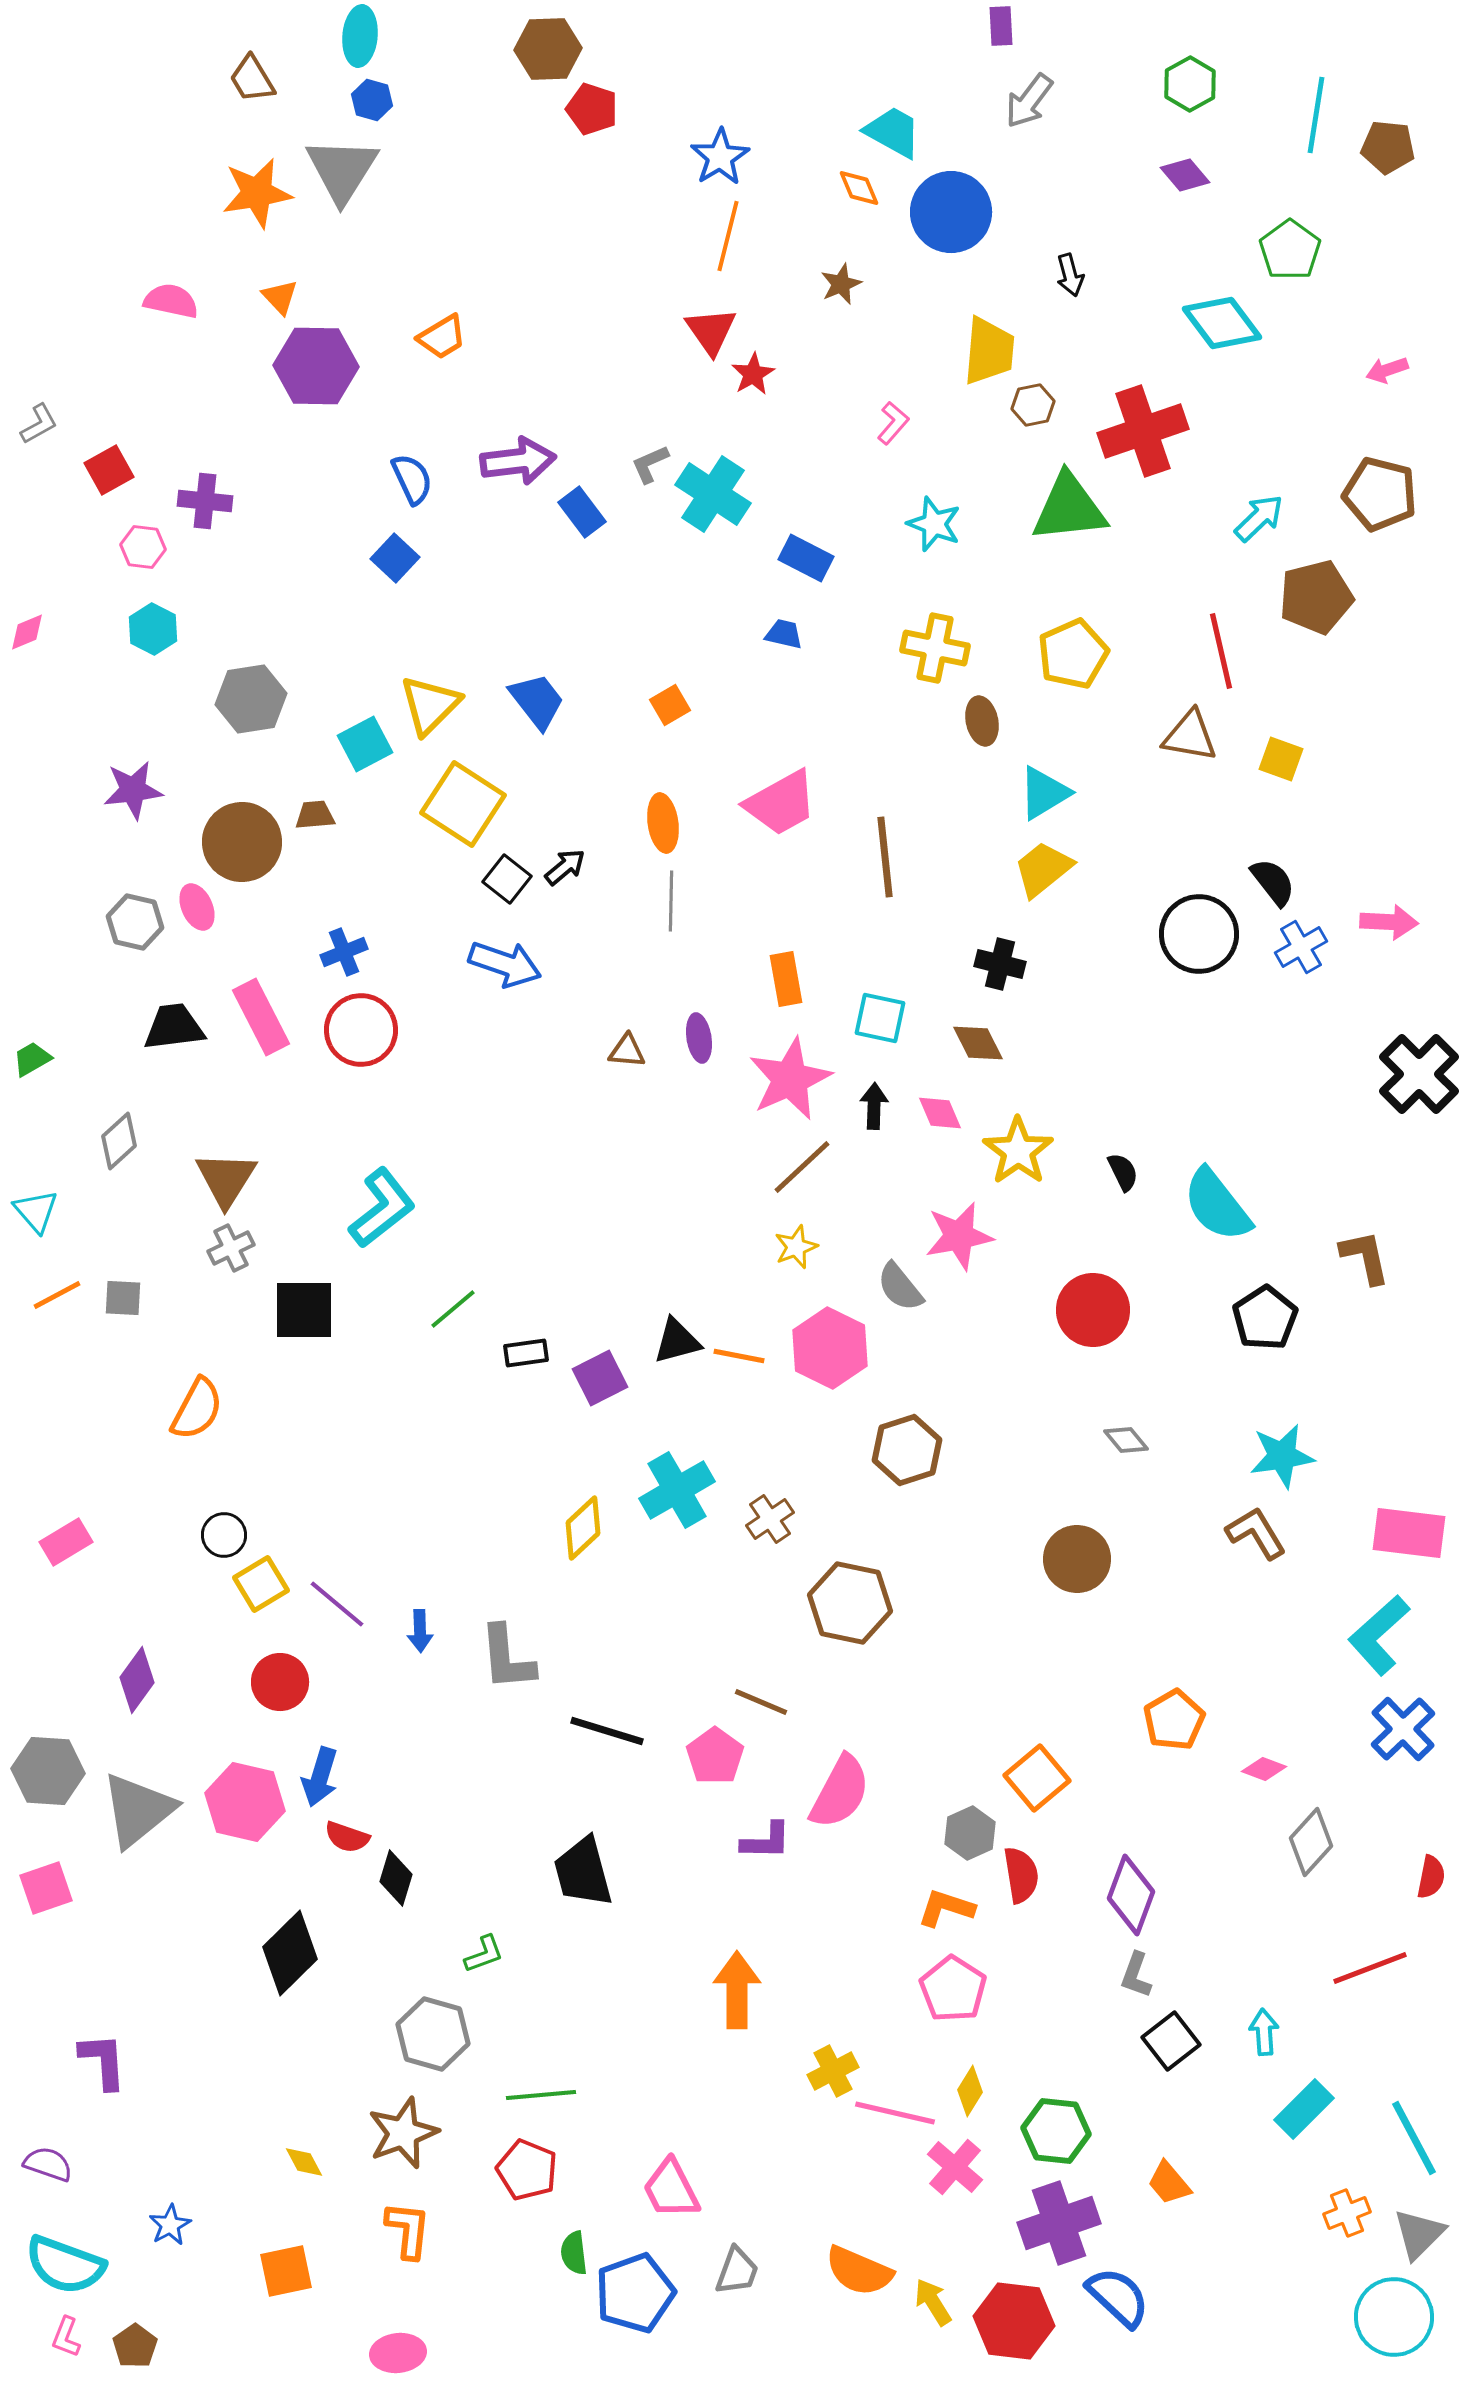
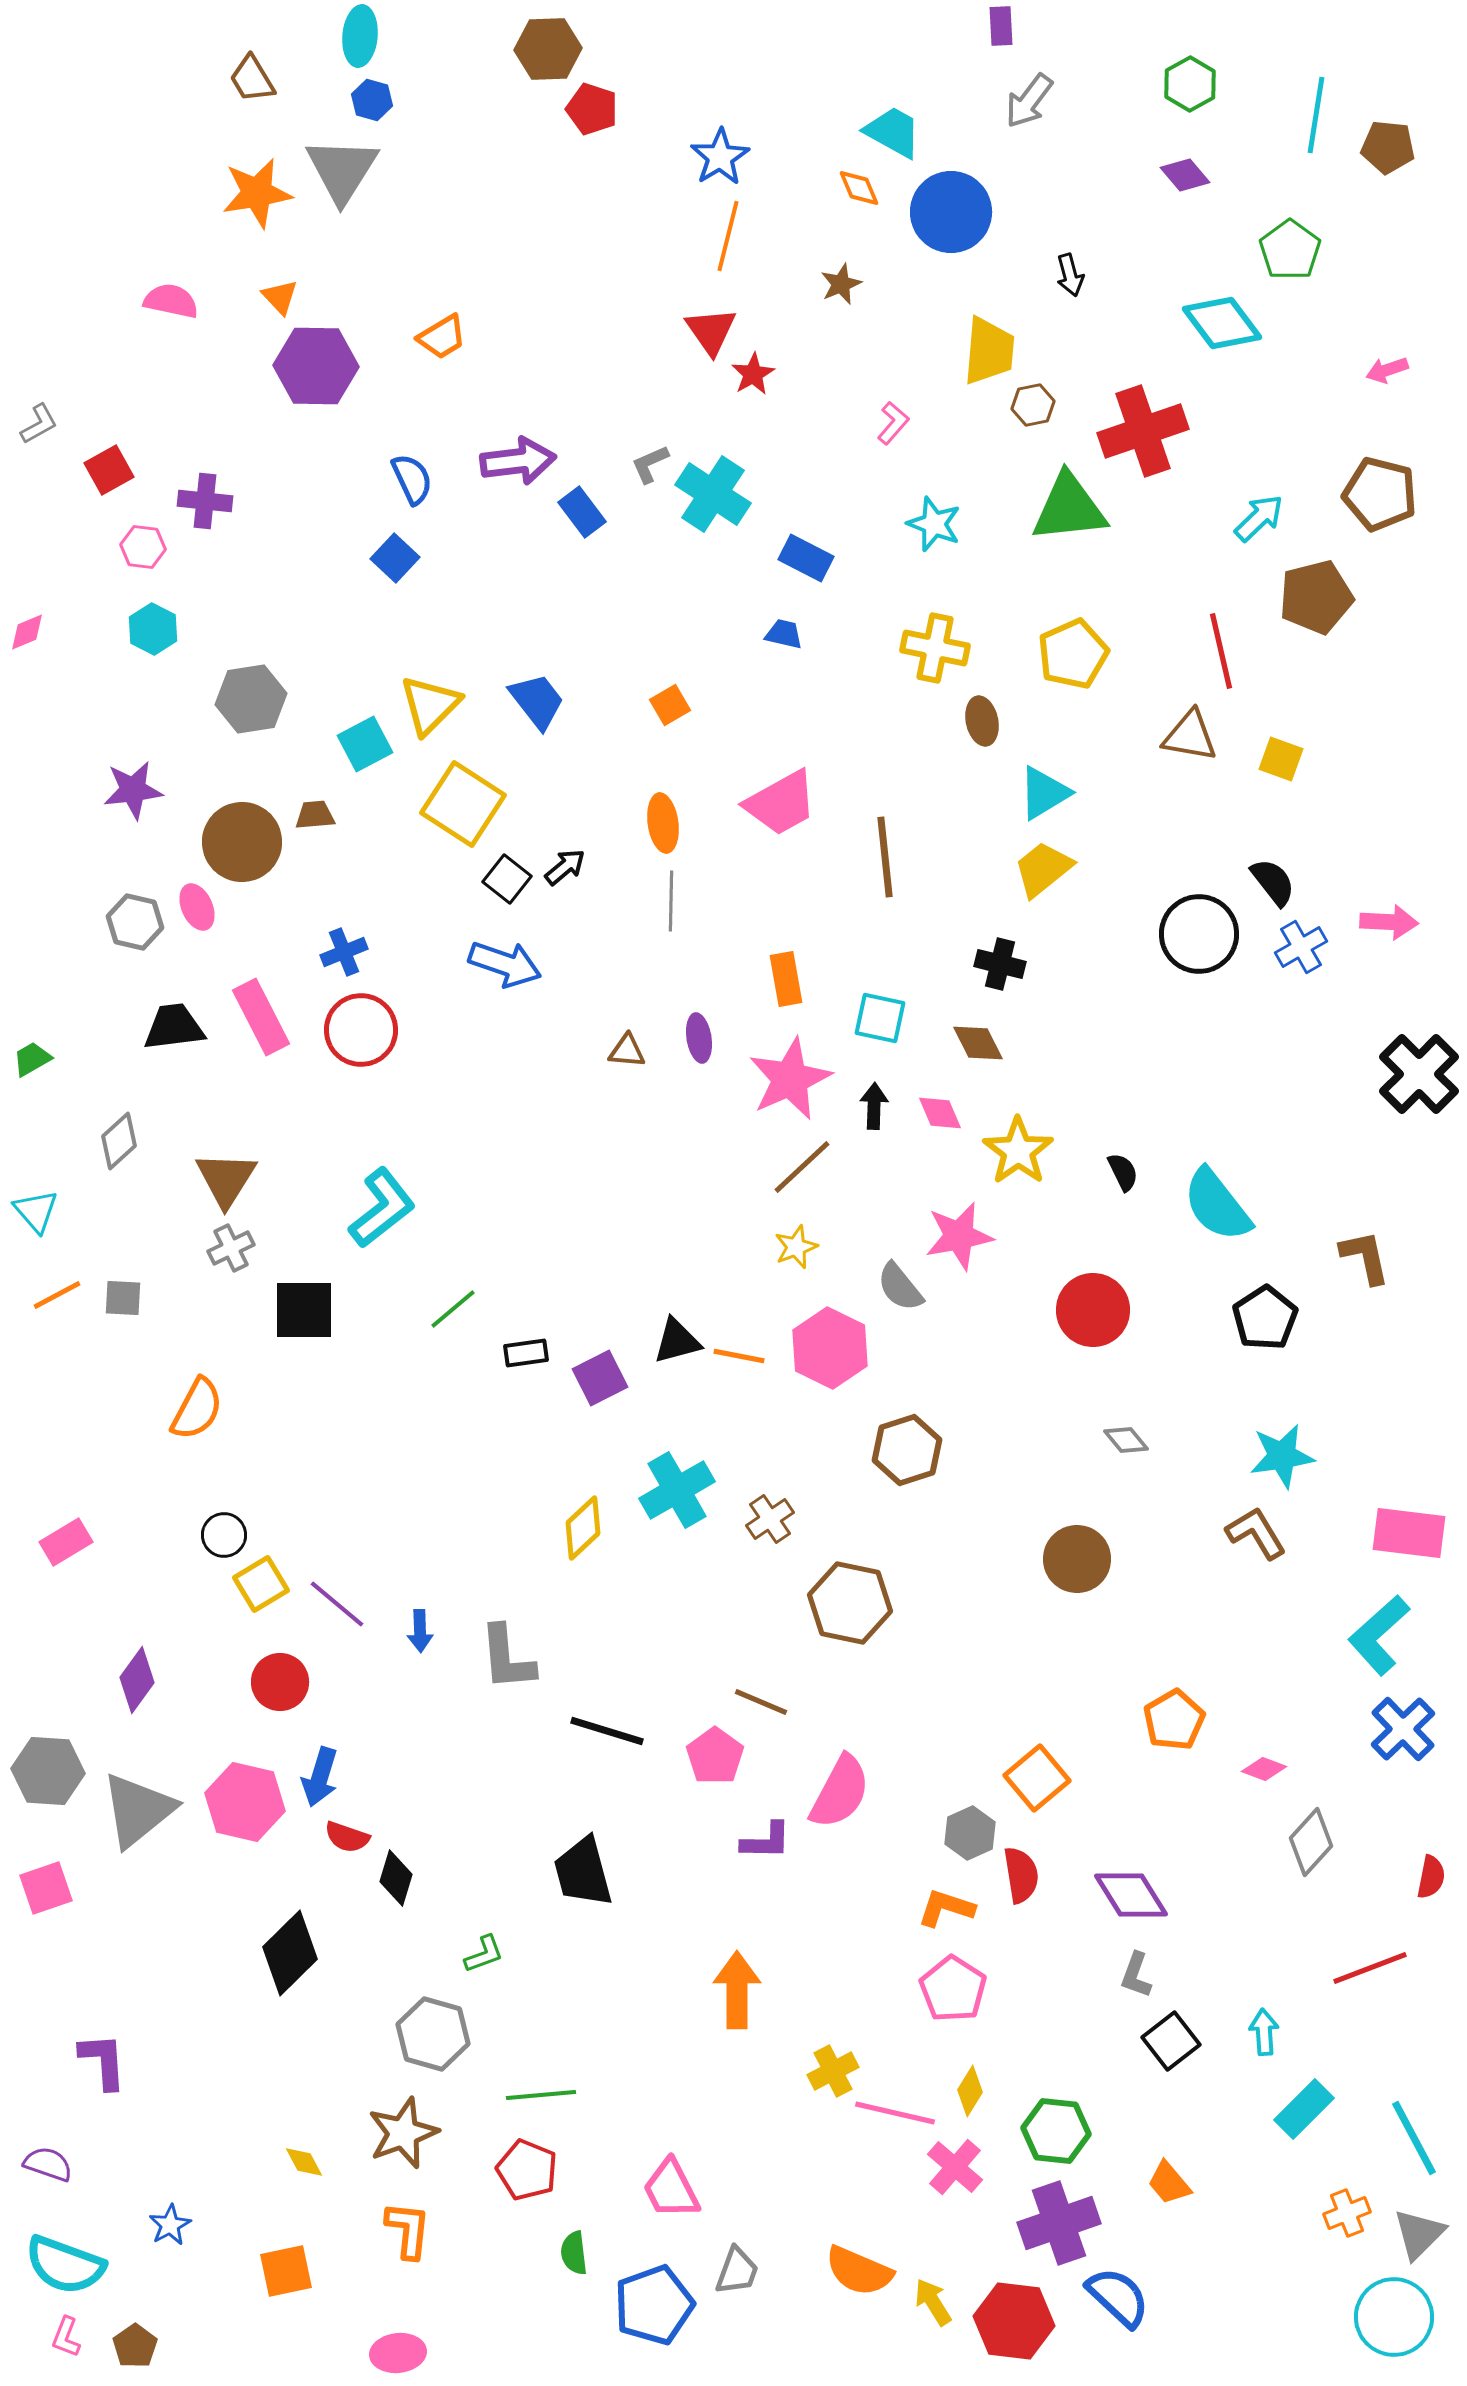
purple diamond at (1131, 1895): rotated 52 degrees counterclockwise
blue pentagon at (635, 2293): moved 19 px right, 12 px down
